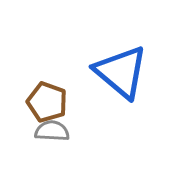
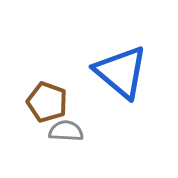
gray semicircle: moved 14 px right
